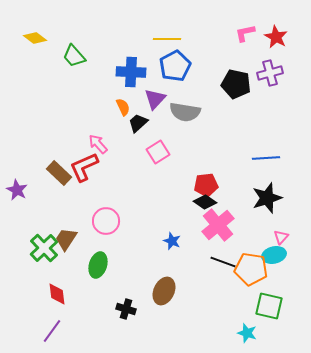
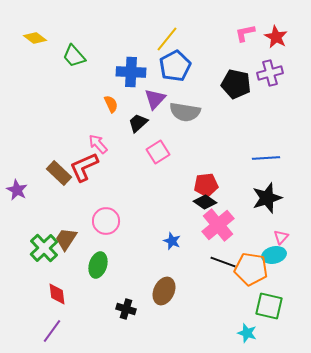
yellow line: rotated 52 degrees counterclockwise
orange semicircle: moved 12 px left, 3 px up
